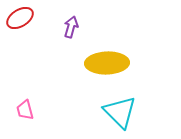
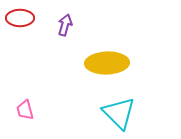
red ellipse: rotated 32 degrees clockwise
purple arrow: moved 6 px left, 2 px up
cyan triangle: moved 1 px left, 1 px down
